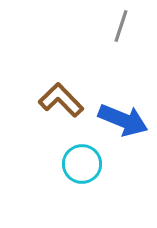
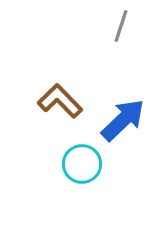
brown L-shape: moved 1 px left, 1 px down
blue arrow: rotated 66 degrees counterclockwise
